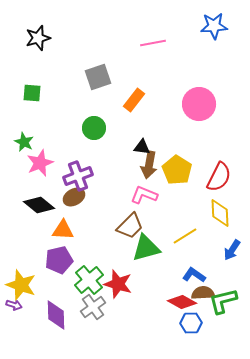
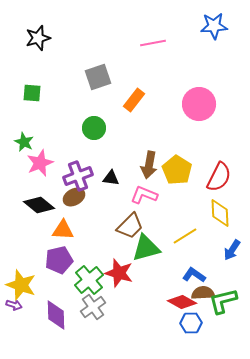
black triangle: moved 31 px left, 31 px down
red star: moved 1 px right, 11 px up
